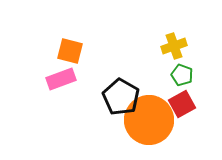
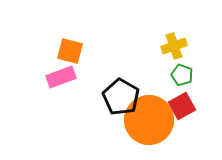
pink rectangle: moved 2 px up
red square: moved 2 px down
